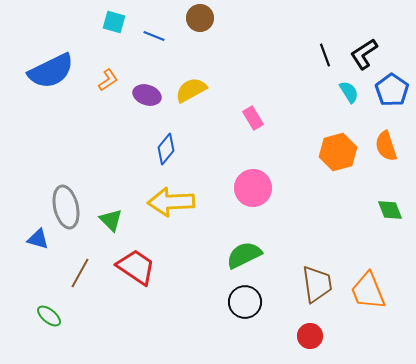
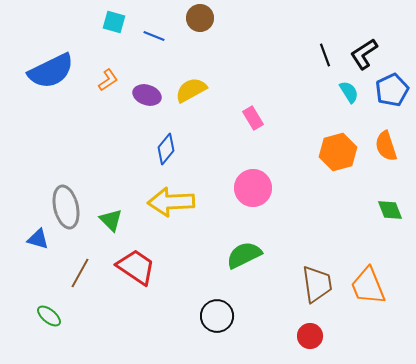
blue pentagon: rotated 12 degrees clockwise
orange trapezoid: moved 5 px up
black circle: moved 28 px left, 14 px down
